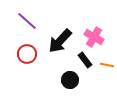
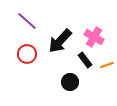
orange line: rotated 32 degrees counterclockwise
black circle: moved 2 px down
